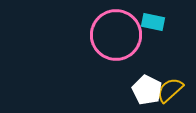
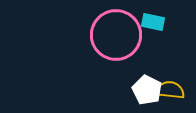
yellow semicircle: rotated 48 degrees clockwise
